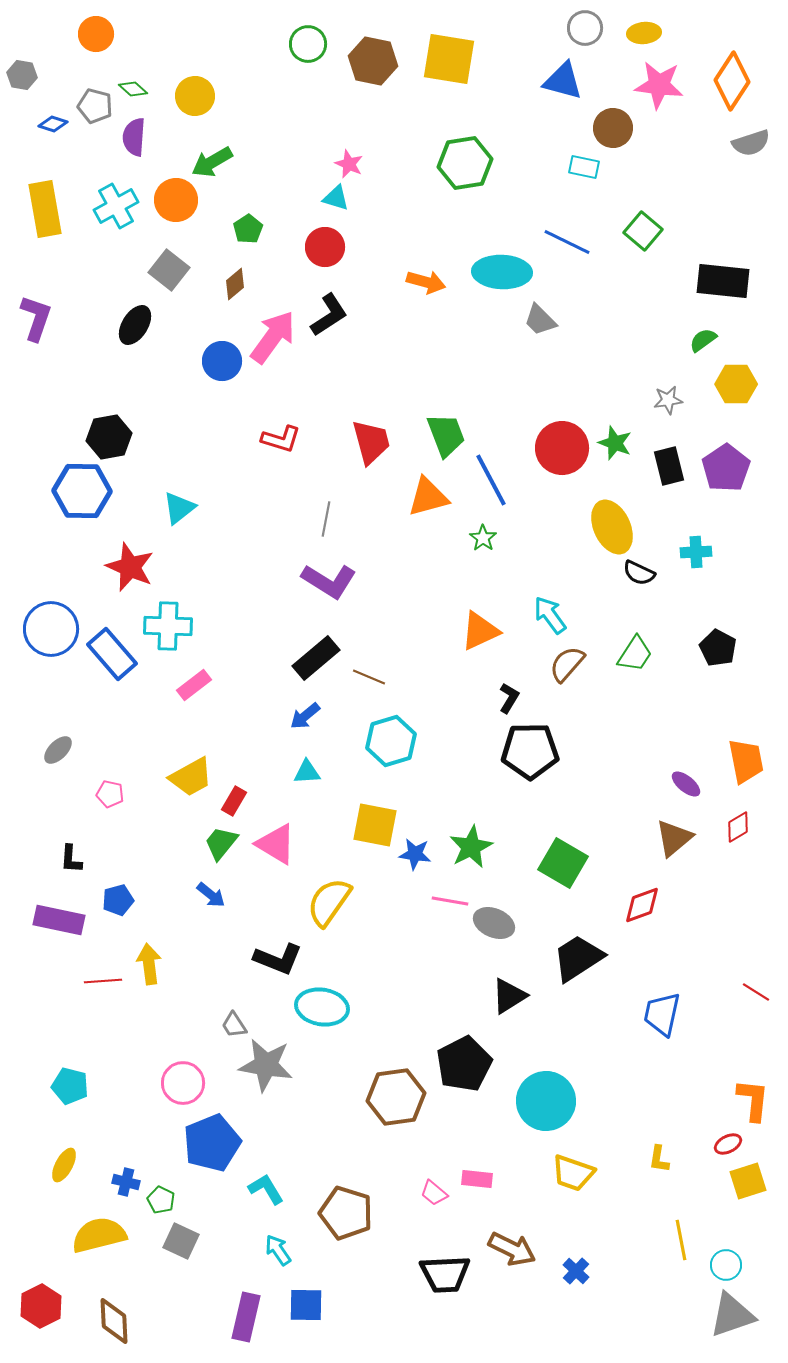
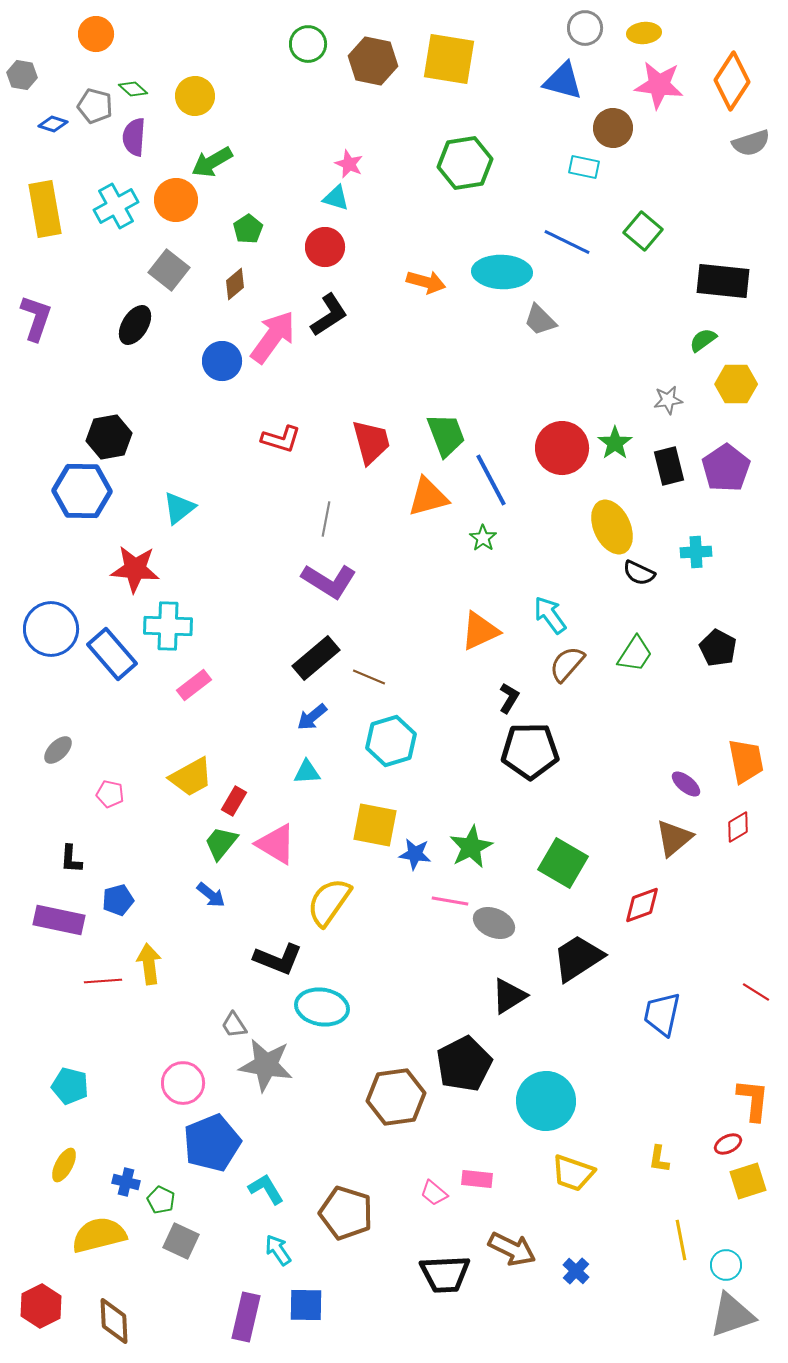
green star at (615, 443): rotated 16 degrees clockwise
red star at (130, 567): moved 5 px right, 2 px down; rotated 18 degrees counterclockwise
blue arrow at (305, 716): moved 7 px right, 1 px down
